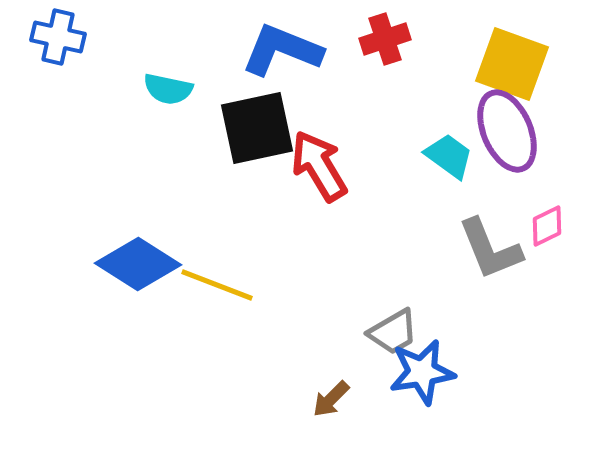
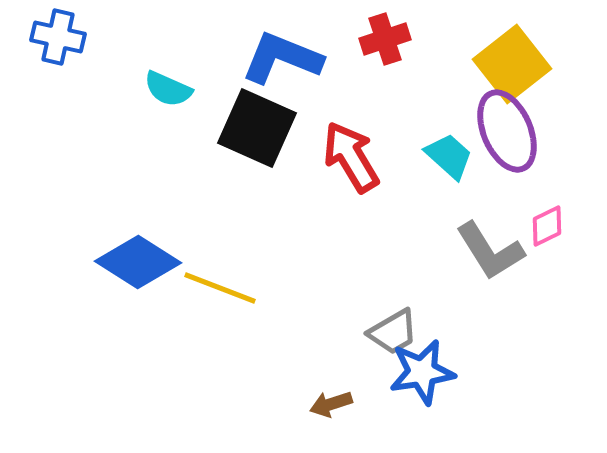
blue L-shape: moved 8 px down
yellow square: rotated 32 degrees clockwise
cyan semicircle: rotated 12 degrees clockwise
black square: rotated 36 degrees clockwise
cyan trapezoid: rotated 6 degrees clockwise
red arrow: moved 32 px right, 9 px up
gray L-shape: moved 2 px down; rotated 10 degrees counterclockwise
blue diamond: moved 2 px up
yellow line: moved 3 px right, 3 px down
brown arrow: moved 5 px down; rotated 27 degrees clockwise
